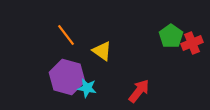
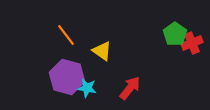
green pentagon: moved 4 px right, 2 px up
red arrow: moved 9 px left, 3 px up
